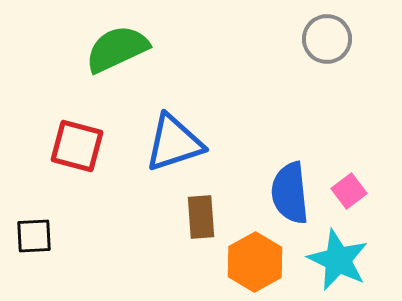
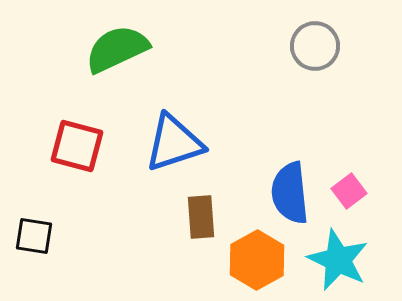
gray circle: moved 12 px left, 7 px down
black square: rotated 12 degrees clockwise
orange hexagon: moved 2 px right, 2 px up
